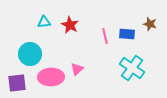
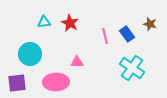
red star: moved 2 px up
blue rectangle: rotated 49 degrees clockwise
pink triangle: moved 7 px up; rotated 40 degrees clockwise
pink ellipse: moved 5 px right, 5 px down
